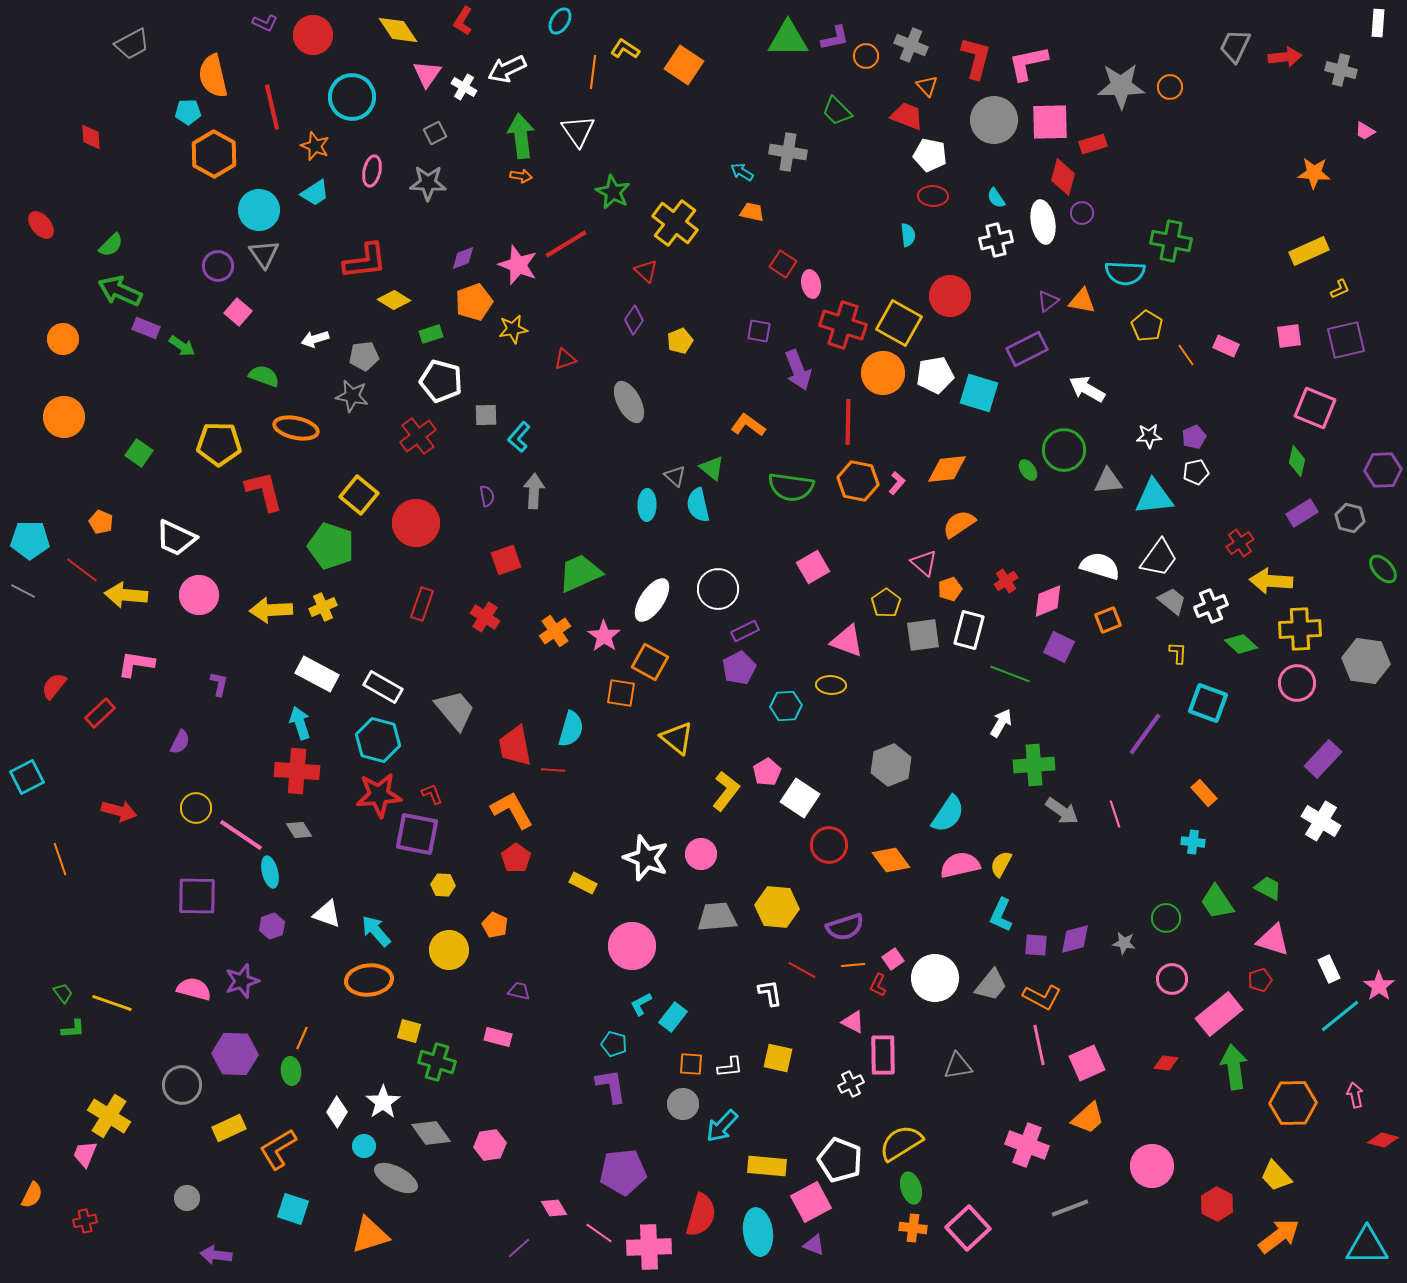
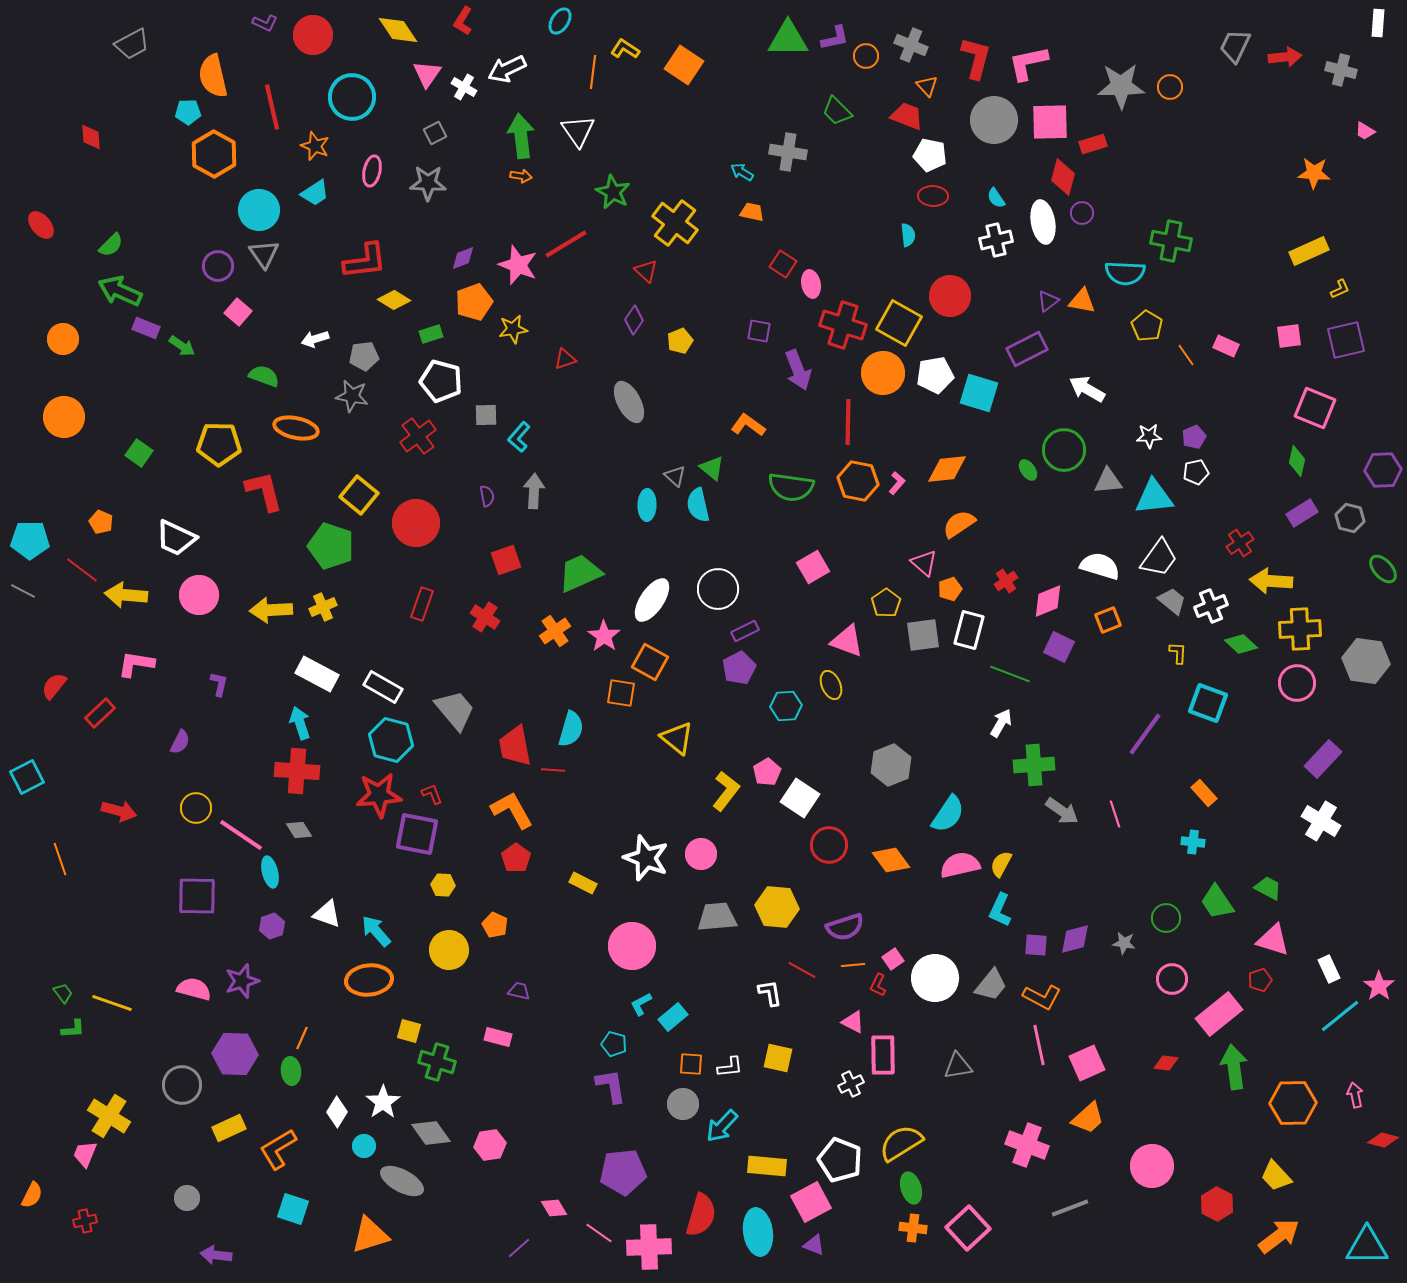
yellow ellipse at (831, 685): rotated 64 degrees clockwise
cyan hexagon at (378, 740): moved 13 px right
cyan L-shape at (1001, 915): moved 1 px left, 5 px up
cyan rectangle at (673, 1017): rotated 12 degrees clockwise
gray ellipse at (396, 1178): moved 6 px right, 3 px down
